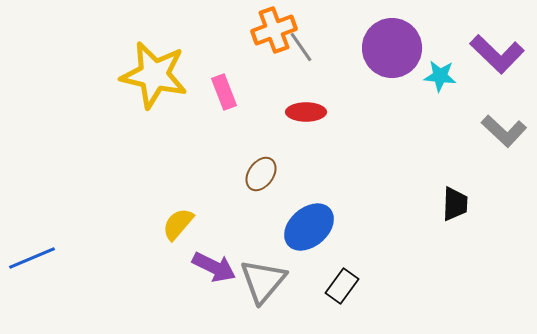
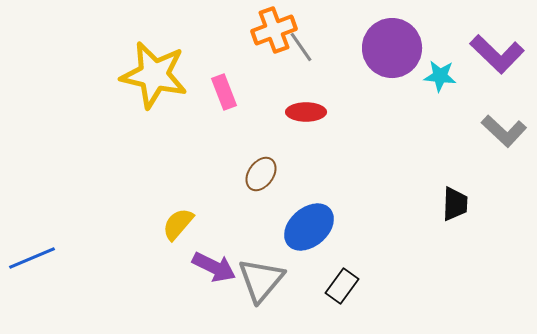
gray triangle: moved 2 px left, 1 px up
